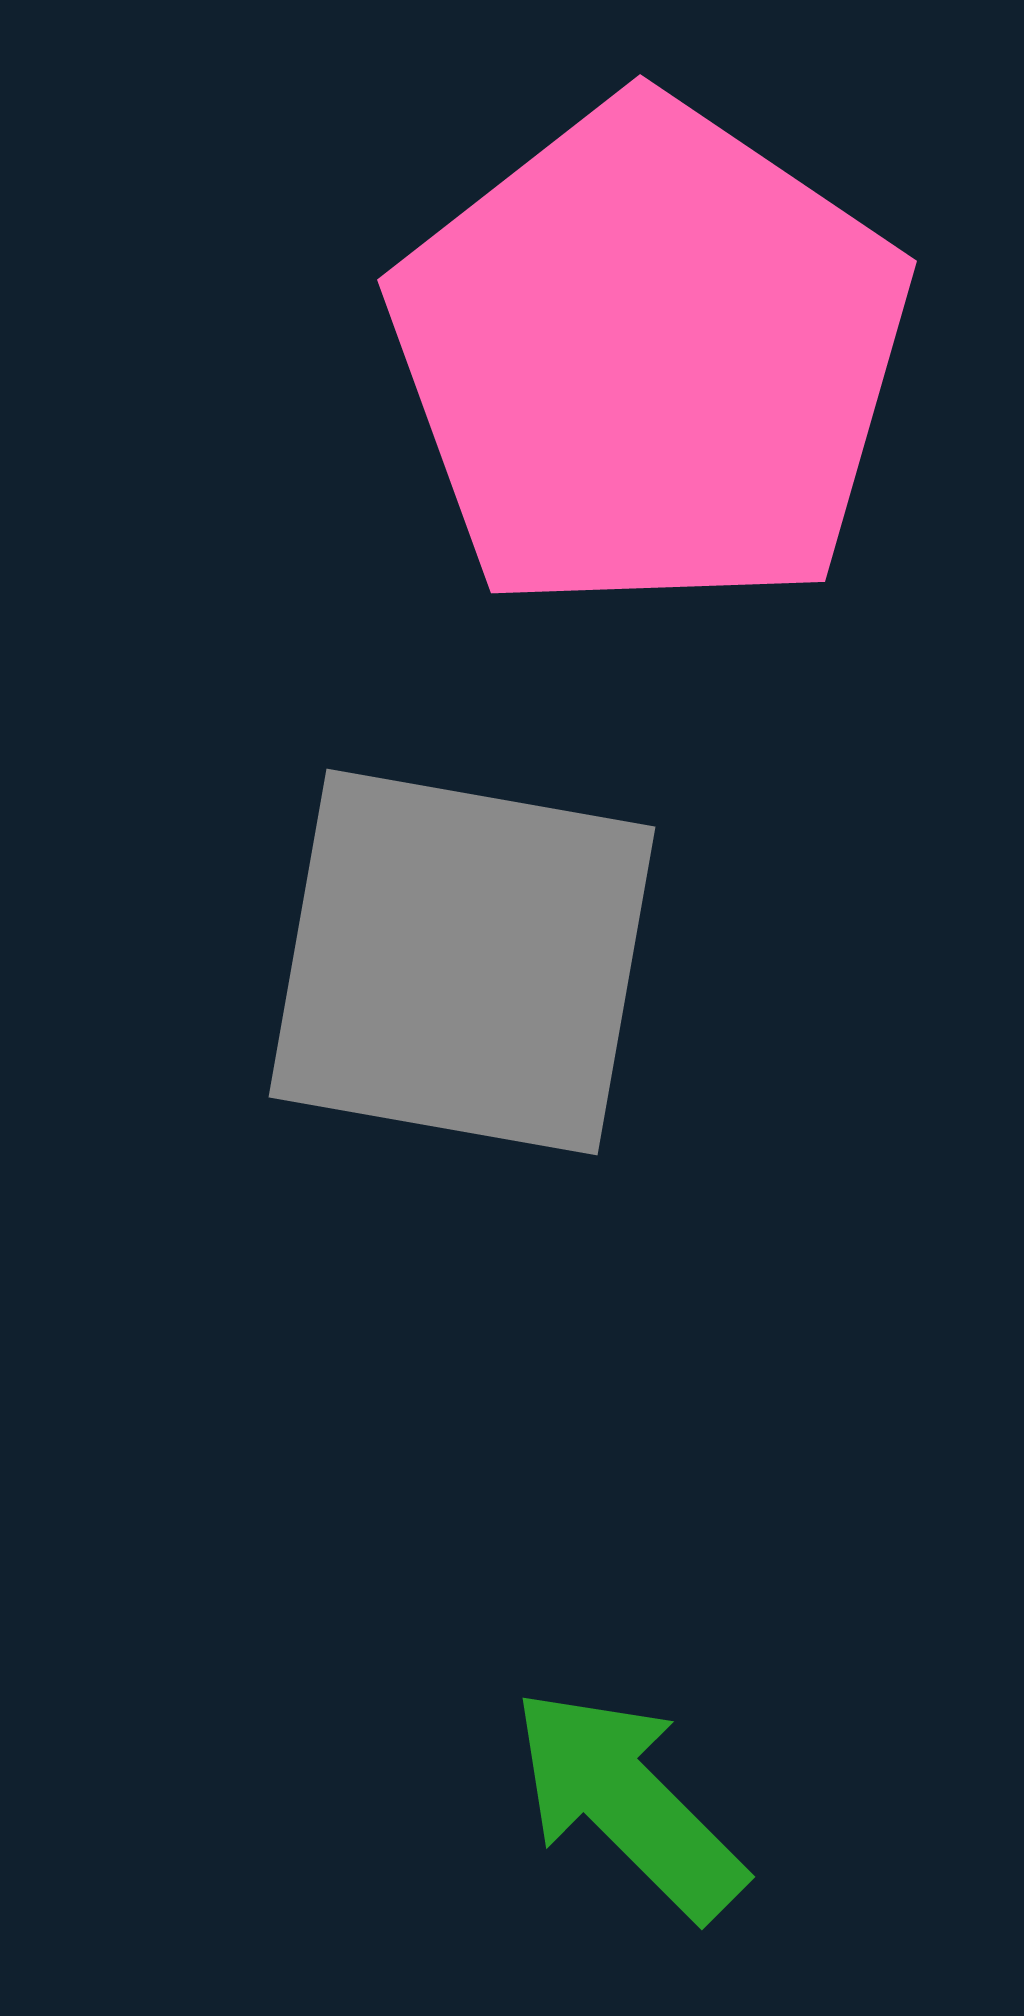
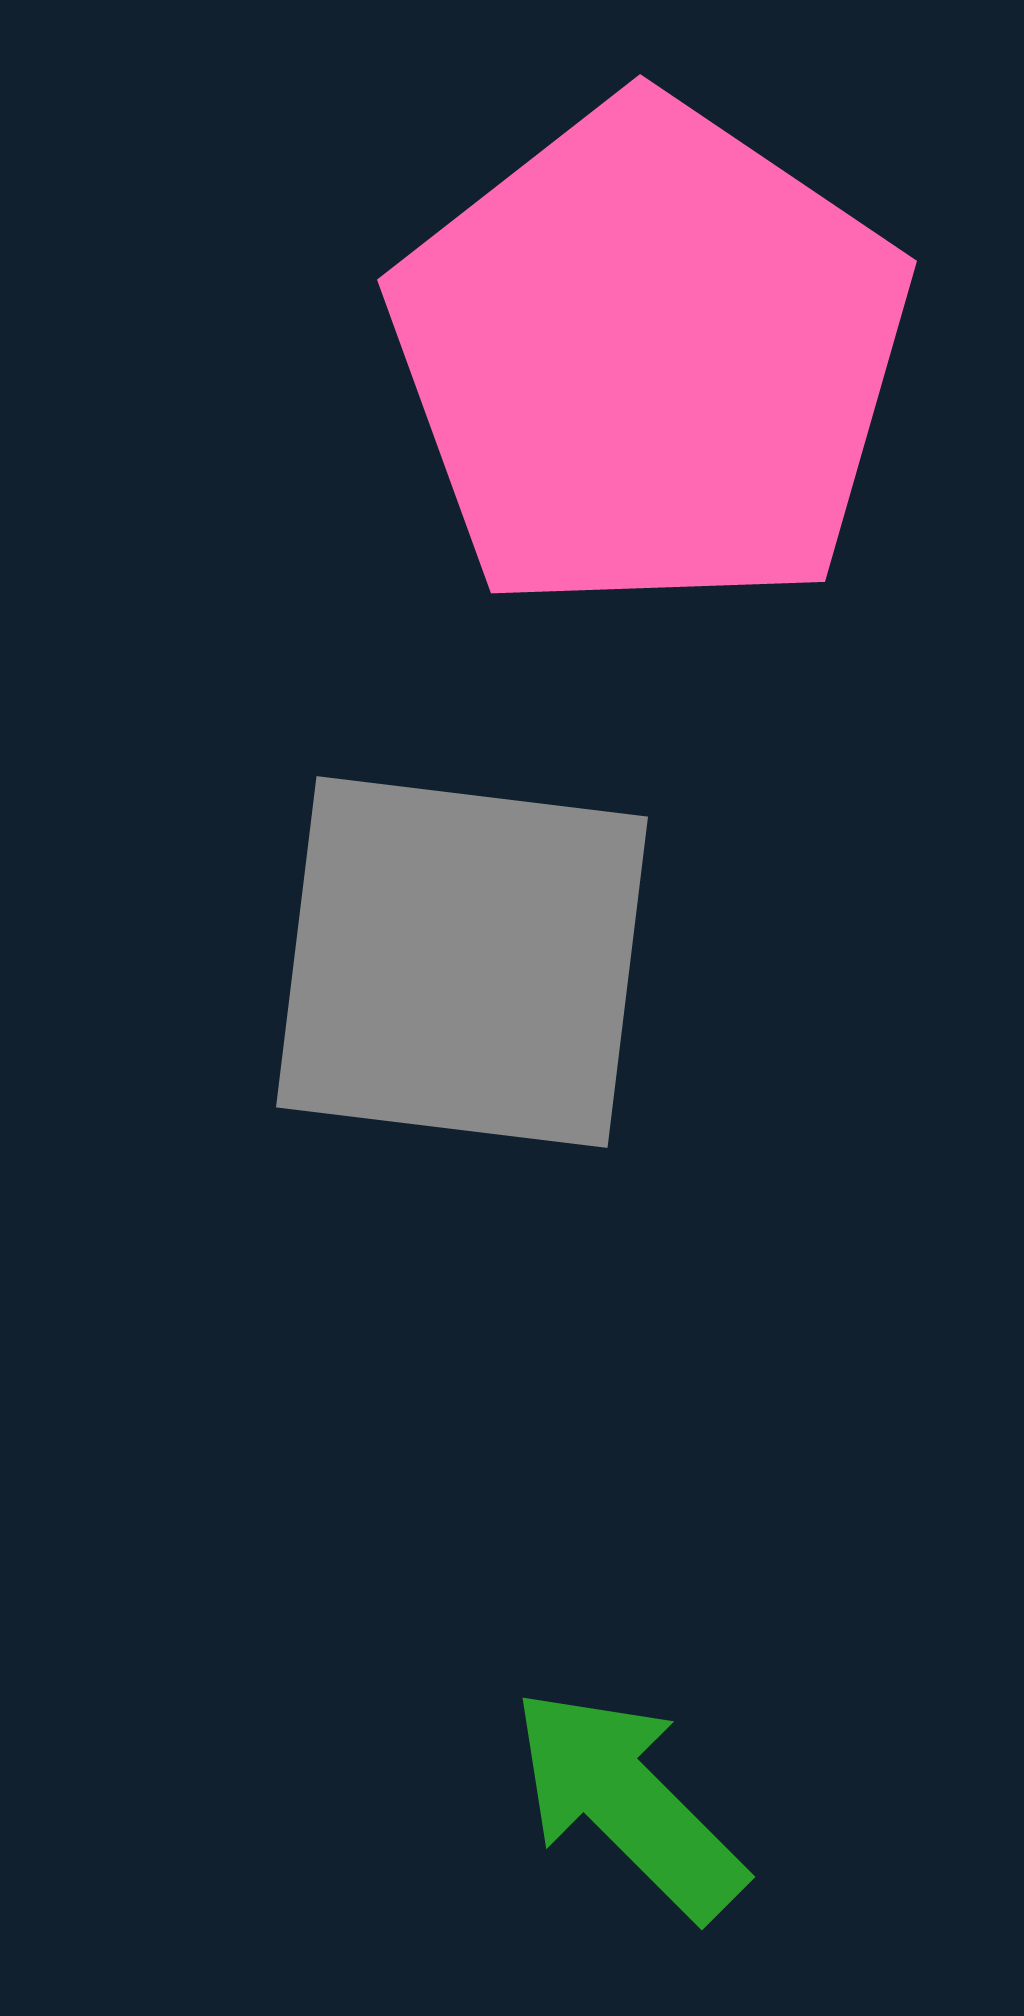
gray square: rotated 3 degrees counterclockwise
